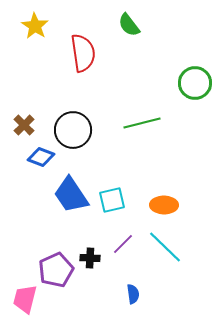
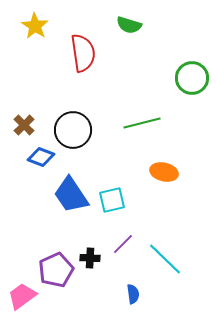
green semicircle: rotated 35 degrees counterclockwise
green circle: moved 3 px left, 5 px up
orange ellipse: moved 33 px up; rotated 12 degrees clockwise
cyan line: moved 12 px down
pink trapezoid: moved 3 px left, 3 px up; rotated 40 degrees clockwise
